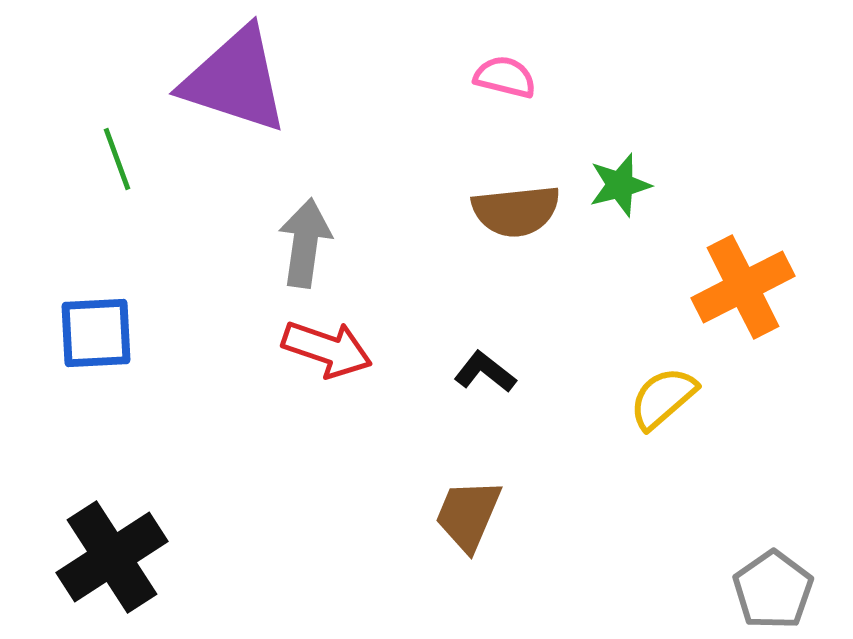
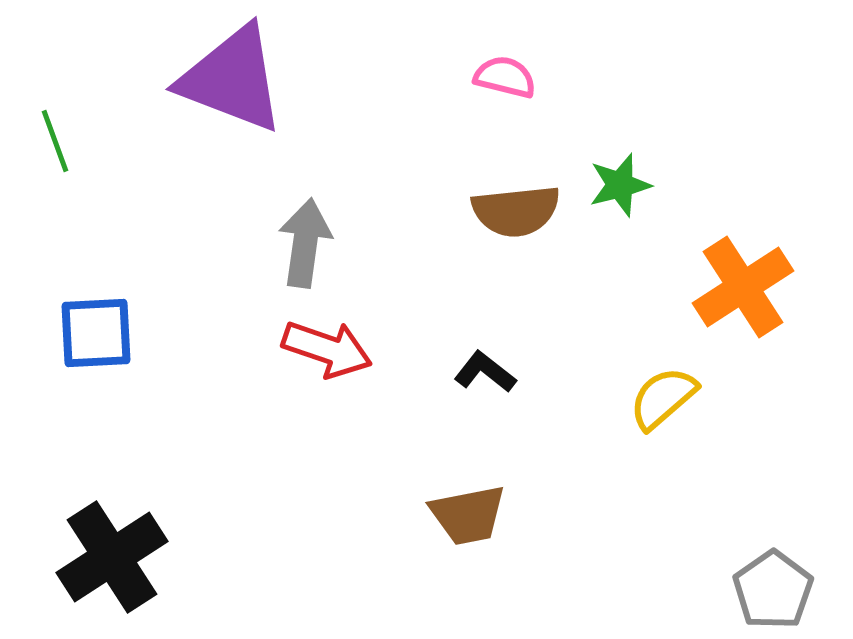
purple triangle: moved 3 px left, 1 px up; rotated 3 degrees clockwise
green line: moved 62 px left, 18 px up
orange cross: rotated 6 degrees counterclockwise
brown trapezoid: rotated 124 degrees counterclockwise
